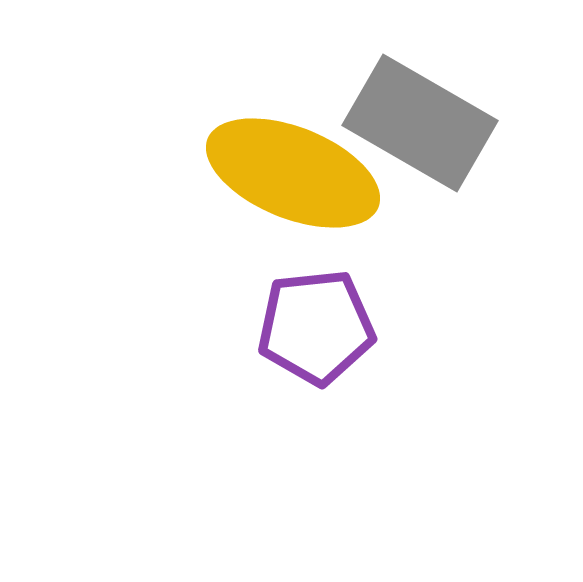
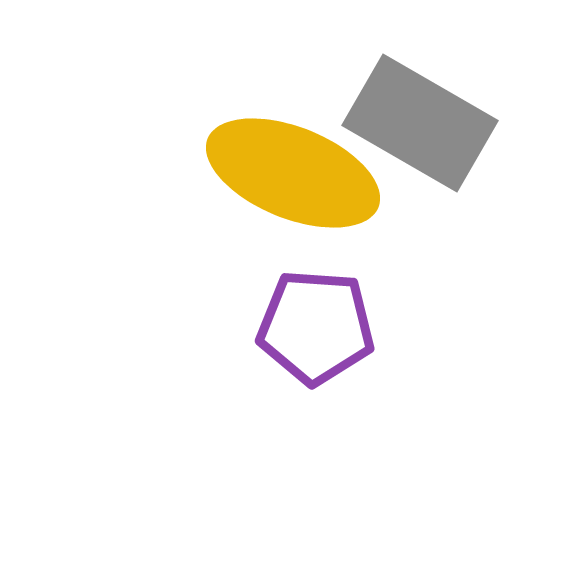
purple pentagon: rotated 10 degrees clockwise
